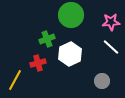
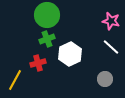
green circle: moved 24 px left
pink star: moved 1 px up; rotated 18 degrees clockwise
gray circle: moved 3 px right, 2 px up
